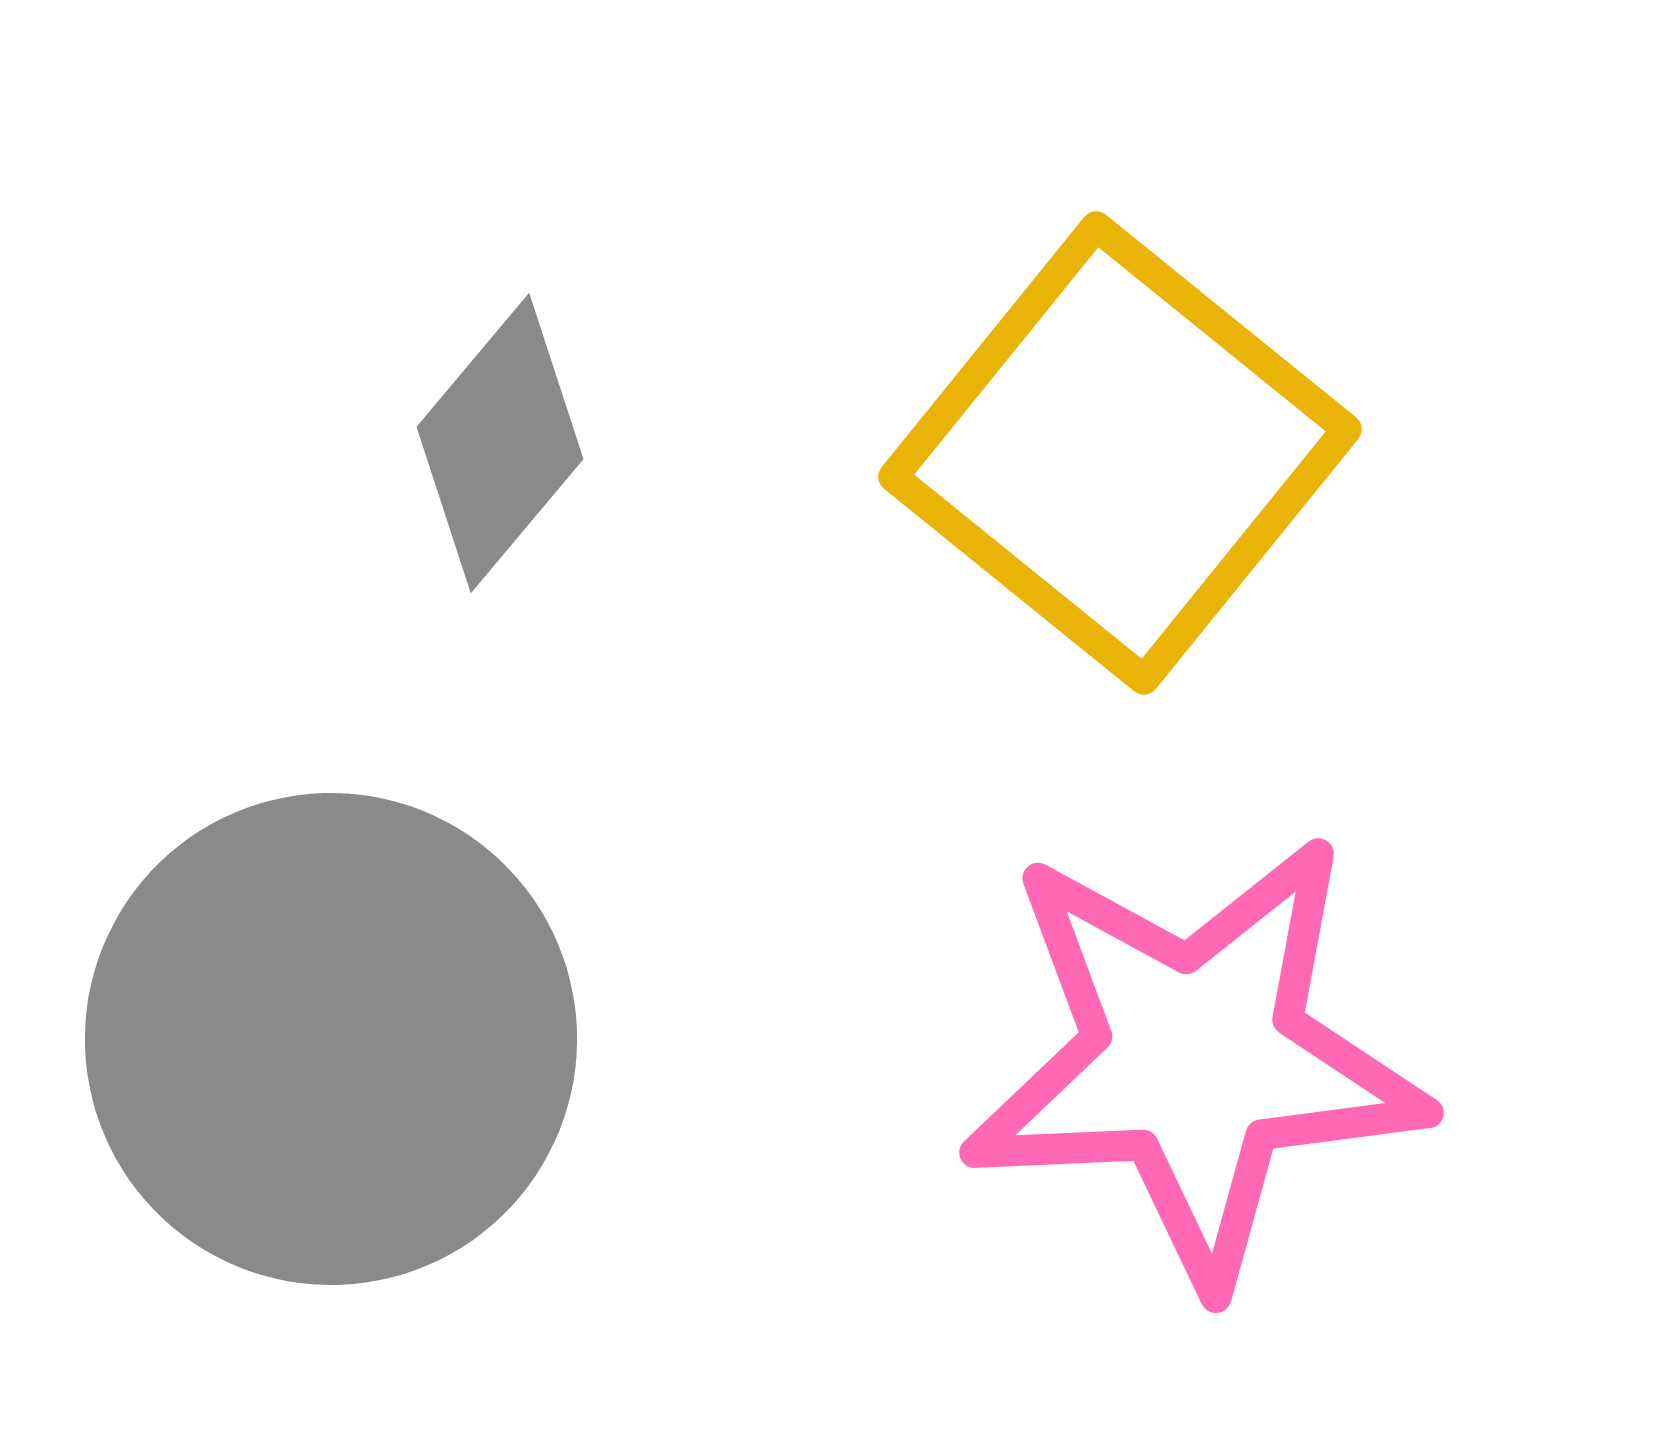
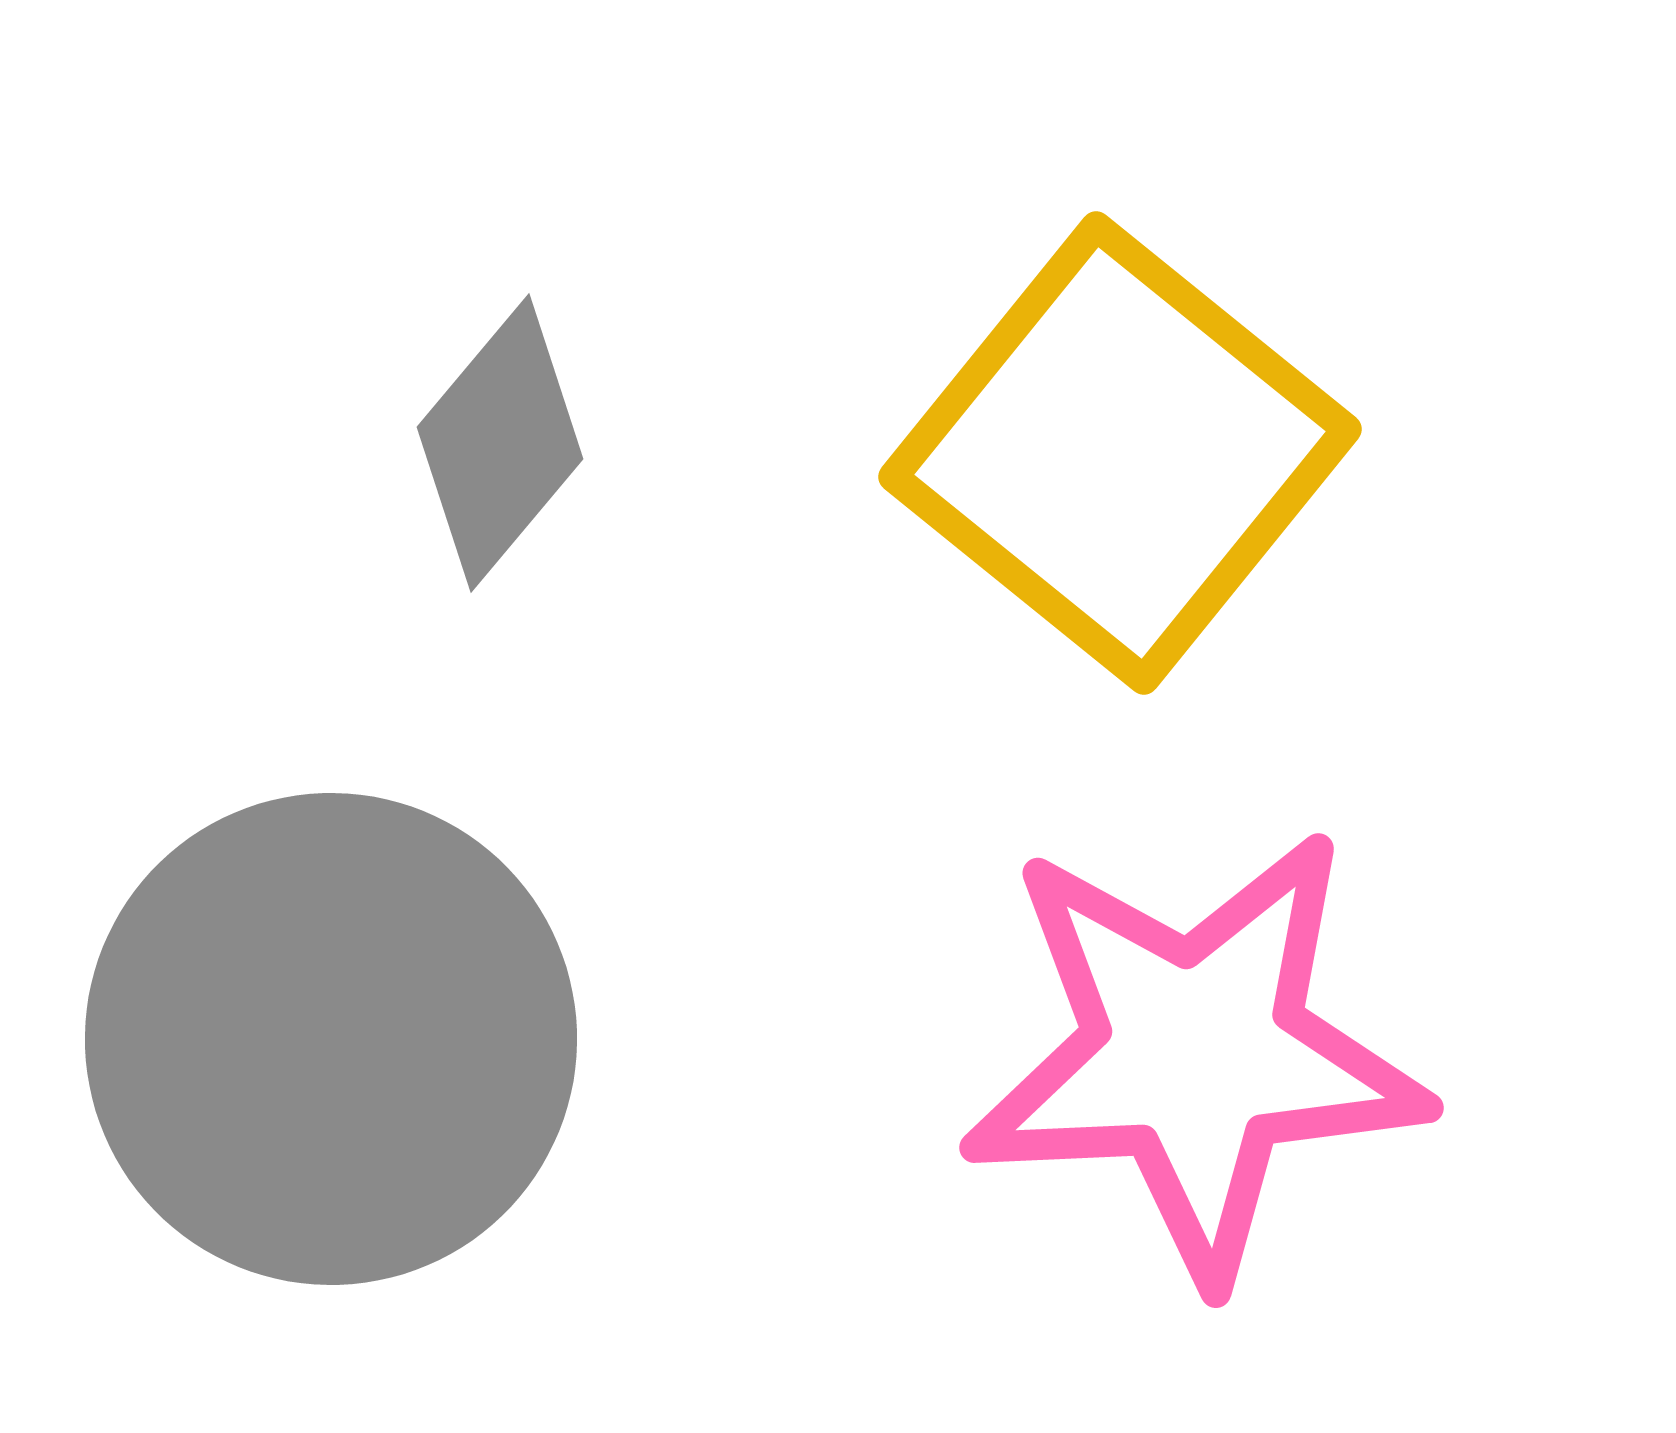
pink star: moved 5 px up
